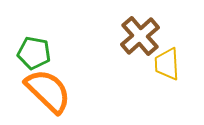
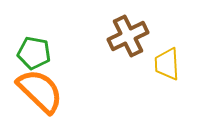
brown cross: moved 12 px left; rotated 15 degrees clockwise
orange semicircle: moved 8 px left
